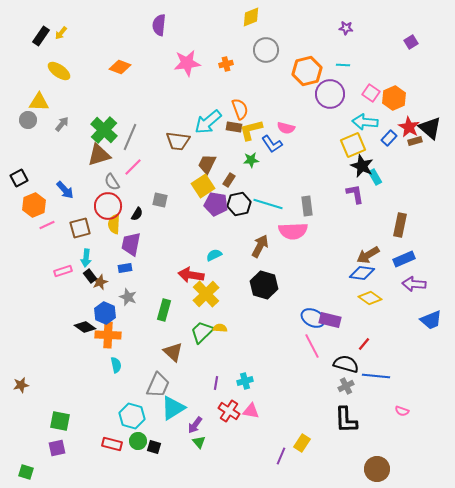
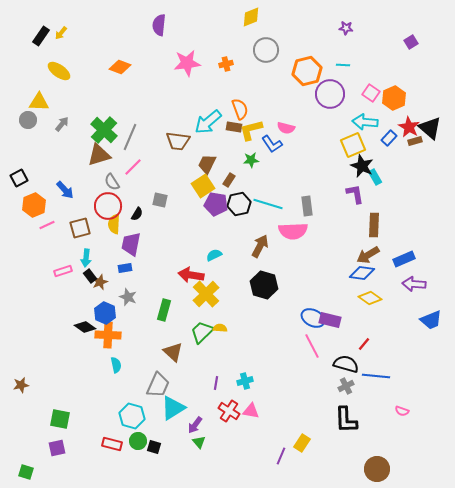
brown rectangle at (400, 225): moved 26 px left; rotated 10 degrees counterclockwise
green square at (60, 421): moved 2 px up
